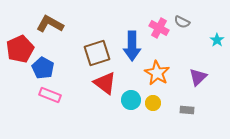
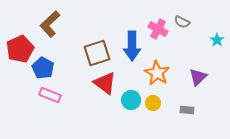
brown L-shape: rotated 72 degrees counterclockwise
pink cross: moved 1 px left, 1 px down
